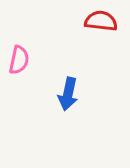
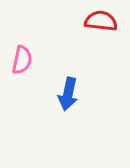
pink semicircle: moved 3 px right
